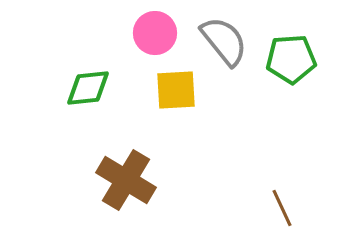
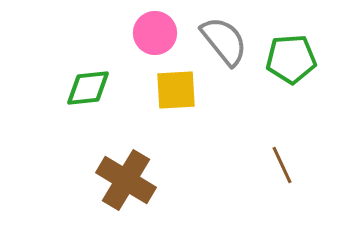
brown line: moved 43 px up
